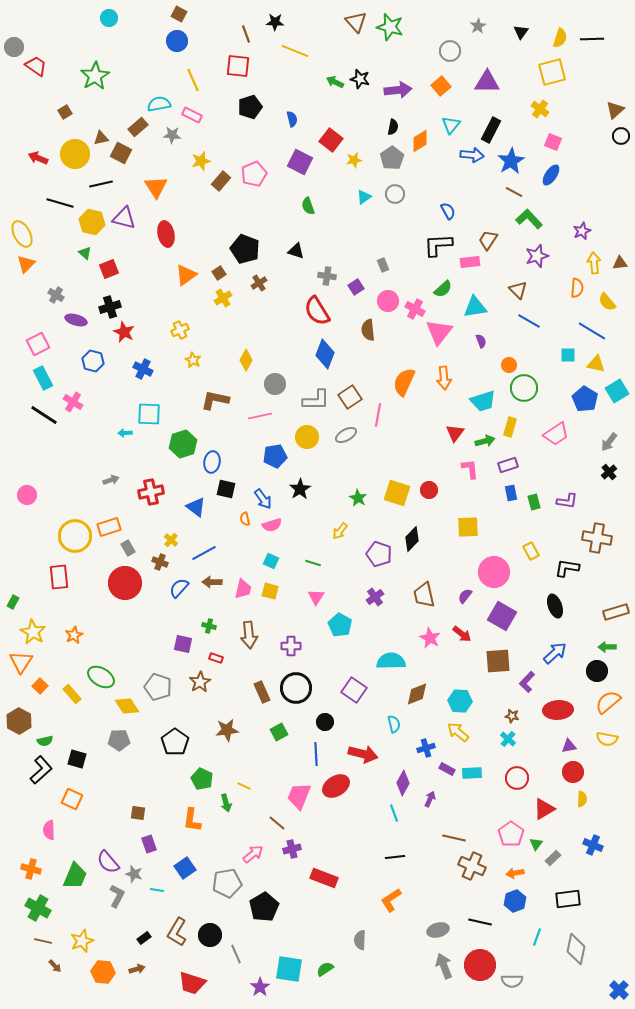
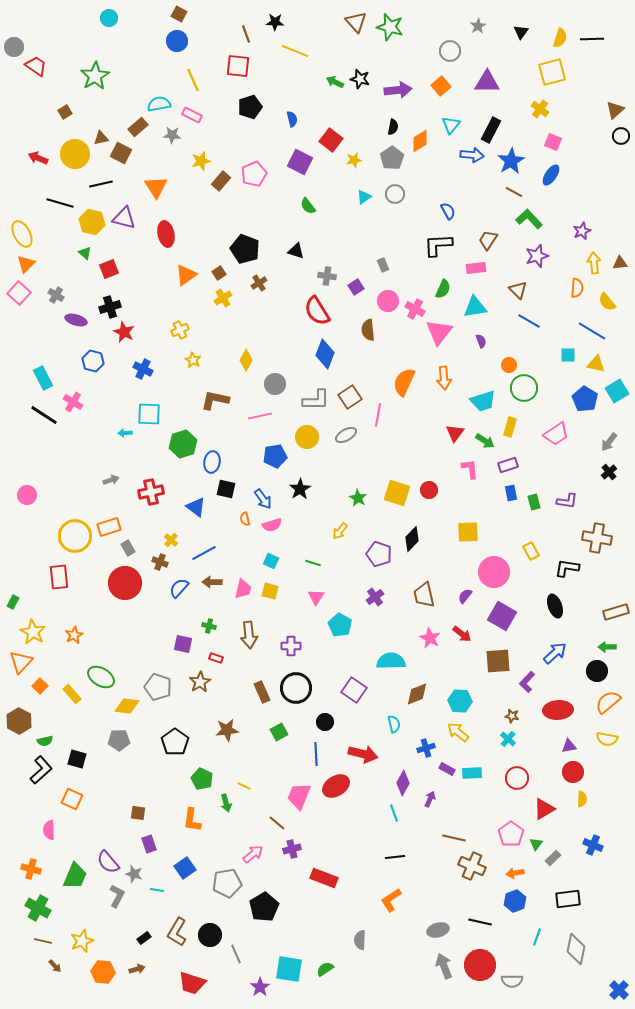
green semicircle at (308, 206): rotated 18 degrees counterclockwise
pink rectangle at (470, 262): moved 6 px right, 6 px down
green semicircle at (443, 289): rotated 24 degrees counterclockwise
pink square at (38, 344): moved 19 px left, 51 px up; rotated 20 degrees counterclockwise
green arrow at (485, 441): rotated 48 degrees clockwise
yellow square at (468, 527): moved 5 px down
orange triangle at (21, 662): rotated 10 degrees clockwise
yellow diamond at (127, 706): rotated 50 degrees counterclockwise
